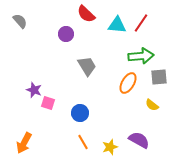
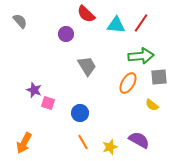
cyan triangle: moved 1 px left
